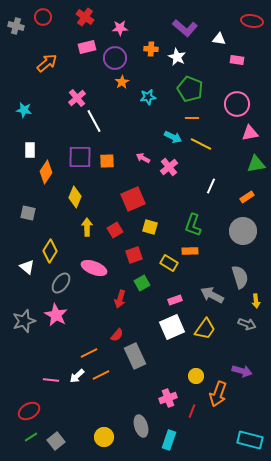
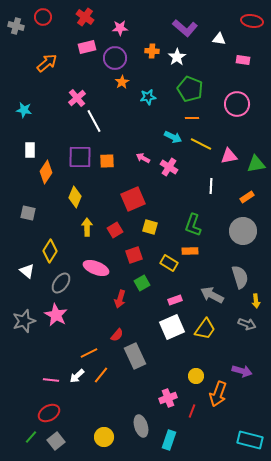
orange cross at (151, 49): moved 1 px right, 2 px down
white star at (177, 57): rotated 12 degrees clockwise
pink rectangle at (237, 60): moved 6 px right
pink triangle at (250, 133): moved 21 px left, 23 px down
pink cross at (169, 167): rotated 18 degrees counterclockwise
white line at (211, 186): rotated 21 degrees counterclockwise
white triangle at (27, 267): moved 4 px down
pink ellipse at (94, 268): moved 2 px right
orange line at (101, 375): rotated 24 degrees counterclockwise
red ellipse at (29, 411): moved 20 px right, 2 px down
green line at (31, 437): rotated 16 degrees counterclockwise
